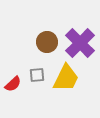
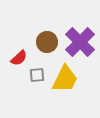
purple cross: moved 1 px up
yellow trapezoid: moved 1 px left, 1 px down
red semicircle: moved 6 px right, 26 px up
